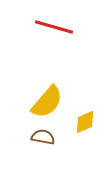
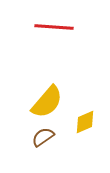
red line: rotated 12 degrees counterclockwise
brown semicircle: rotated 45 degrees counterclockwise
